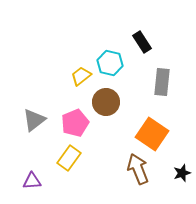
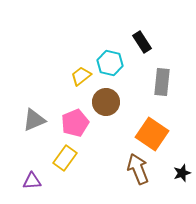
gray triangle: rotated 15 degrees clockwise
yellow rectangle: moved 4 px left
